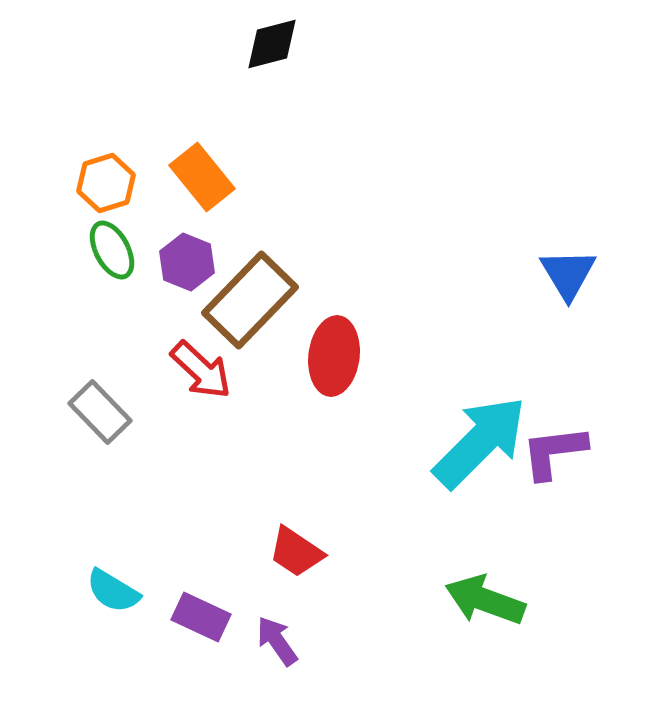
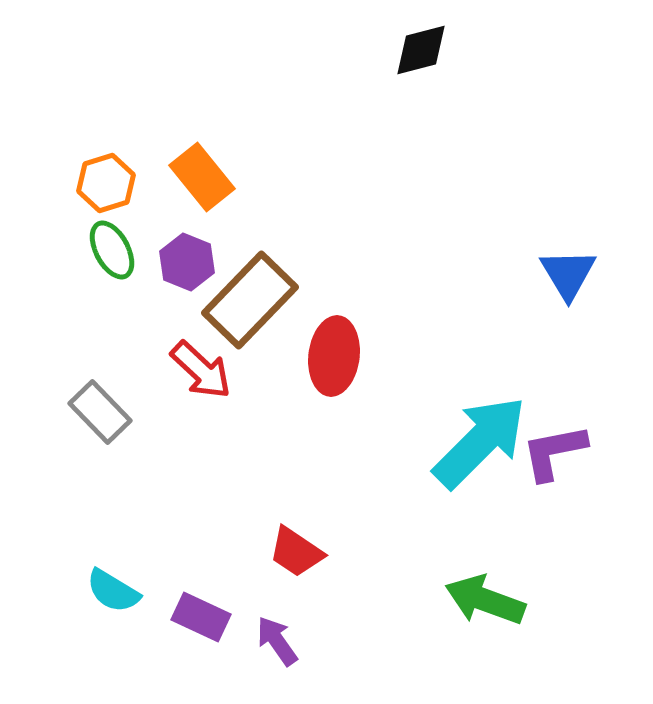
black diamond: moved 149 px right, 6 px down
purple L-shape: rotated 4 degrees counterclockwise
